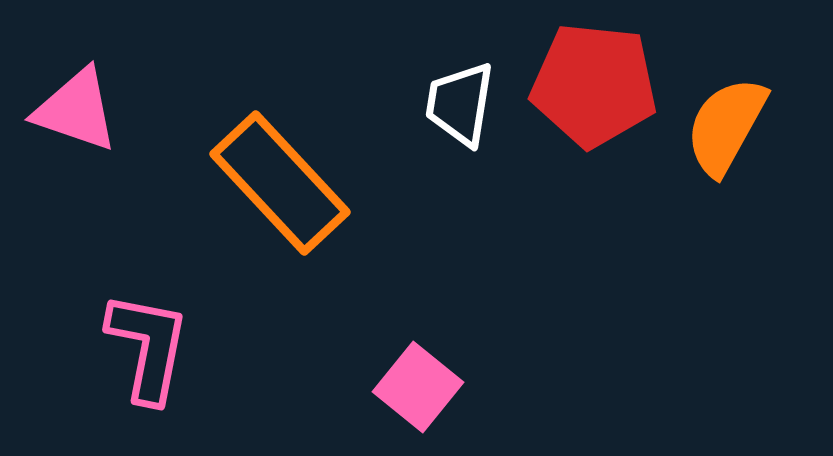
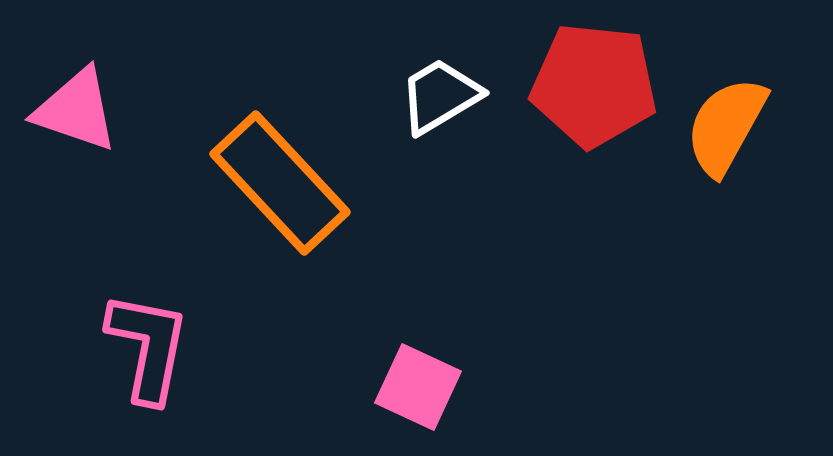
white trapezoid: moved 20 px left, 8 px up; rotated 50 degrees clockwise
pink square: rotated 14 degrees counterclockwise
